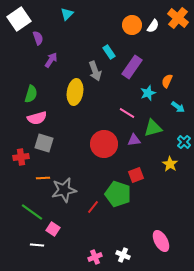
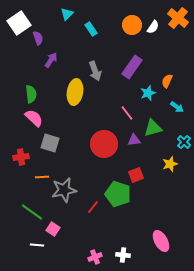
white square: moved 4 px down
white semicircle: moved 1 px down
cyan rectangle: moved 18 px left, 23 px up
green semicircle: rotated 24 degrees counterclockwise
cyan arrow: moved 1 px left
pink line: rotated 21 degrees clockwise
pink semicircle: moved 3 px left; rotated 120 degrees counterclockwise
gray square: moved 6 px right
yellow star: rotated 21 degrees clockwise
orange line: moved 1 px left, 1 px up
white cross: rotated 16 degrees counterclockwise
